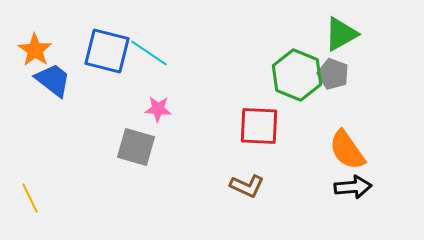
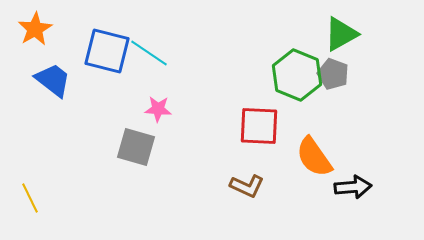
orange star: moved 21 px up; rotated 8 degrees clockwise
orange semicircle: moved 33 px left, 7 px down
